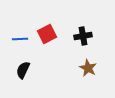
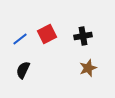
blue line: rotated 35 degrees counterclockwise
brown star: rotated 24 degrees clockwise
